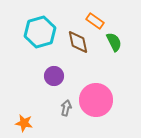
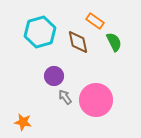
gray arrow: moved 1 px left, 11 px up; rotated 49 degrees counterclockwise
orange star: moved 1 px left, 1 px up
